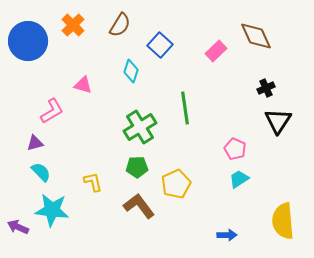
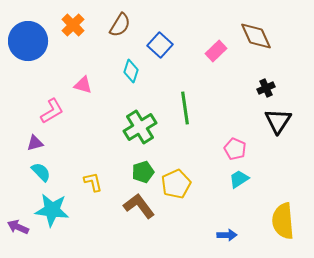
green pentagon: moved 6 px right, 5 px down; rotated 15 degrees counterclockwise
